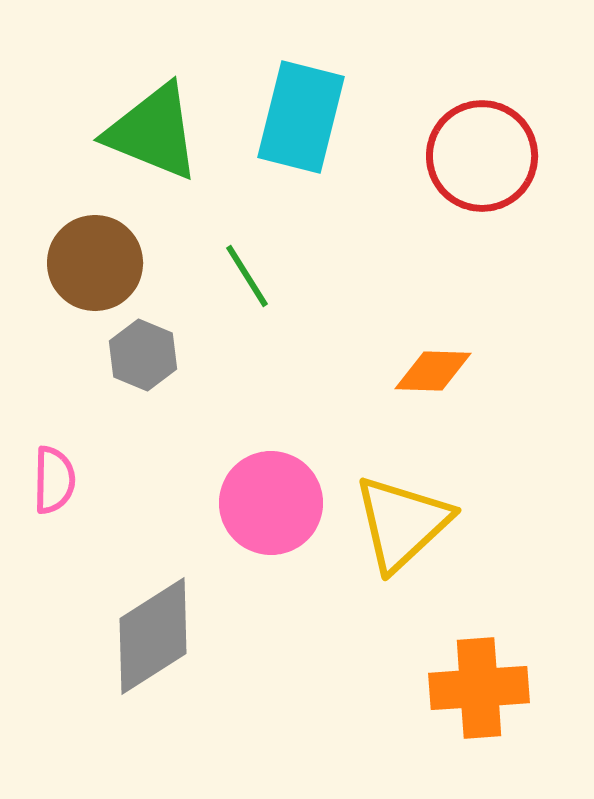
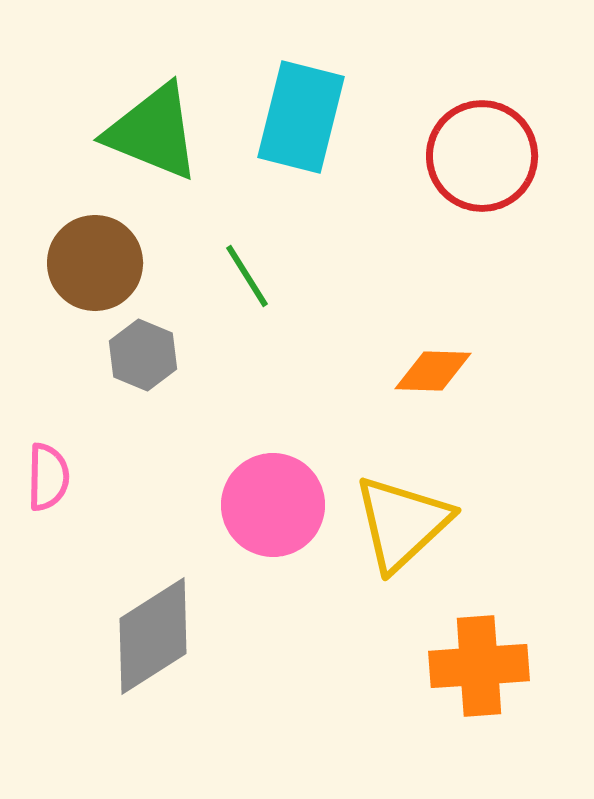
pink semicircle: moved 6 px left, 3 px up
pink circle: moved 2 px right, 2 px down
orange cross: moved 22 px up
